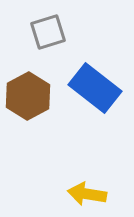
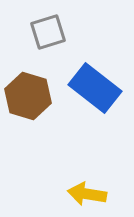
brown hexagon: rotated 15 degrees counterclockwise
